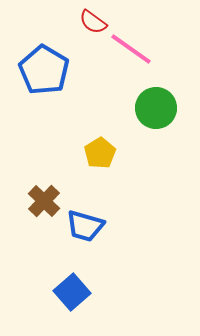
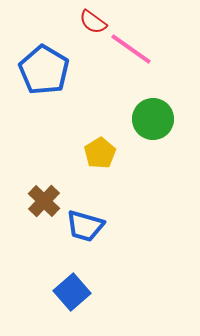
green circle: moved 3 px left, 11 px down
